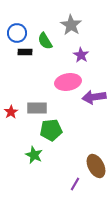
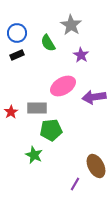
green semicircle: moved 3 px right, 2 px down
black rectangle: moved 8 px left, 3 px down; rotated 24 degrees counterclockwise
pink ellipse: moved 5 px left, 4 px down; rotated 20 degrees counterclockwise
